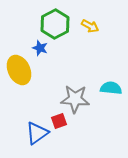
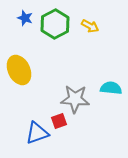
blue star: moved 15 px left, 30 px up
blue triangle: rotated 15 degrees clockwise
